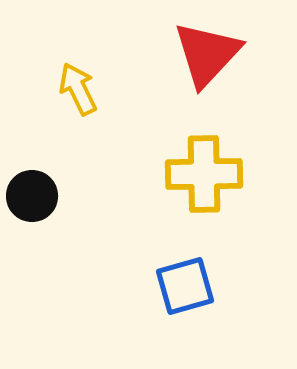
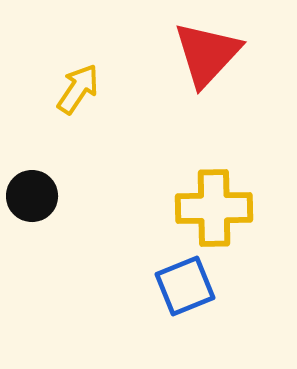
yellow arrow: rotated 60 degrees clockwise
yellow cross: moved 10 px right, 34 px down
blue square: rotated 6 degrees counterclockwise
